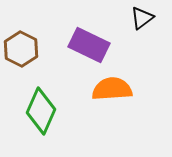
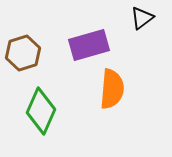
purple rectangle: rotated 42 degrees counterclockwise
brown hexagon: moved 2 px right, 4 px down; rotated 16 degrees clockwise
orange semicircle: rotated 99 degrees clockwise
